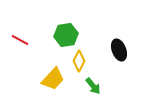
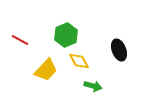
green hexagon: rotated 15 degrees counterclockwise
yellow diamond: rotated 55 degrees counterclockwise
yellow trapezoid: moved 7 px left, 9 px up
green arrow: rotated 36 degrees counterclockwise
